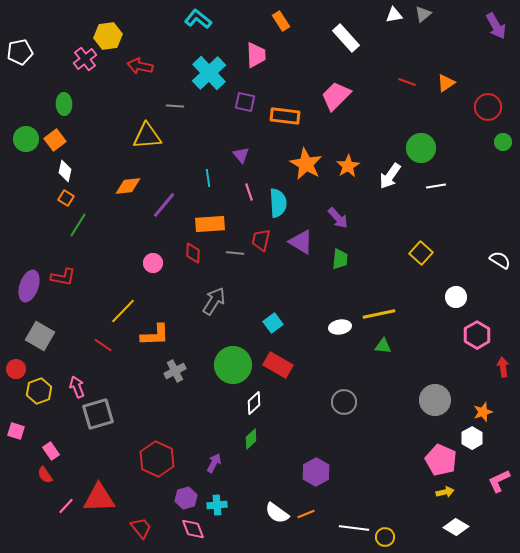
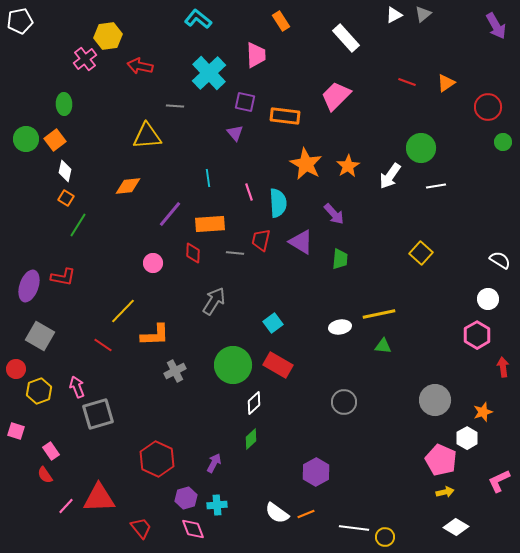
white triangle at (394, 15): rotated 18 degrees counterclockwise
white pentagon at (20, 52): moved 31 px up
purple triangle at (241, 155): moved 6 px left, 22 px up
purple line at (164, 205): moved 6 px right, 9 px down
purple arrow at (338, 218): moved 4 px left, 4 px up
white circle at (456, 297): moved 32 px right, 2 px down
white hexagon at (472, 438): moved 5 px left
